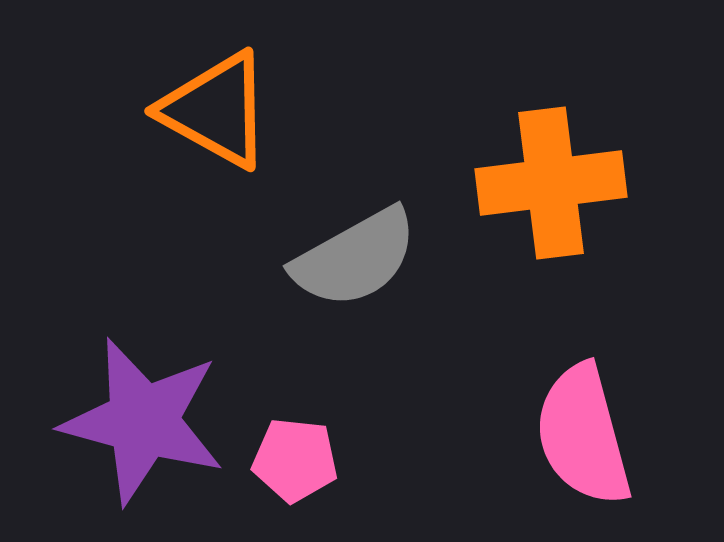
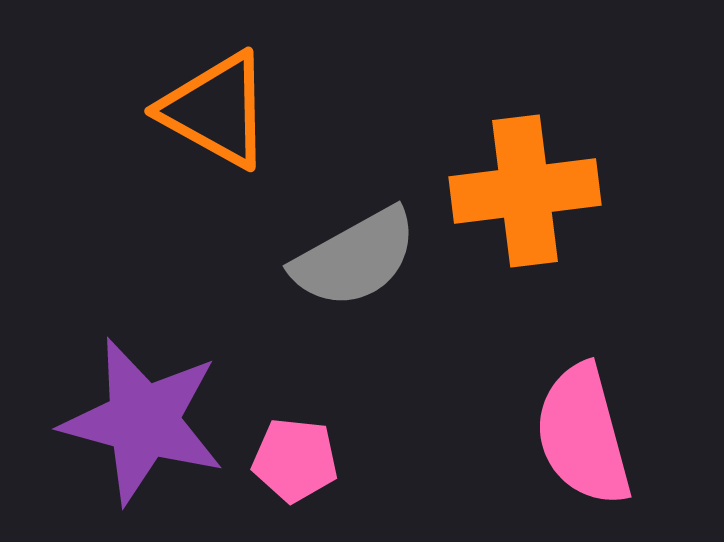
orange cross: moved 26 px left, 8 px down
